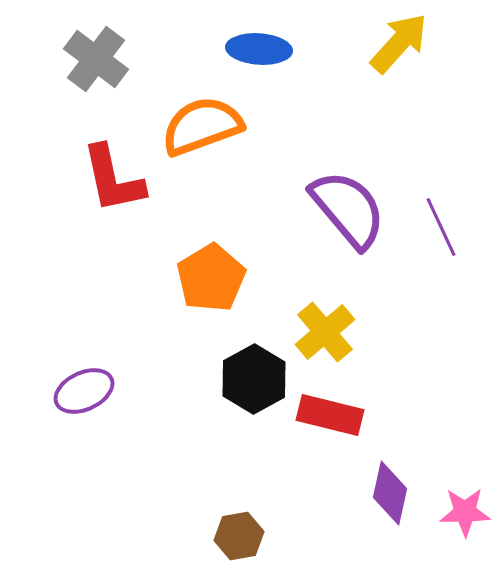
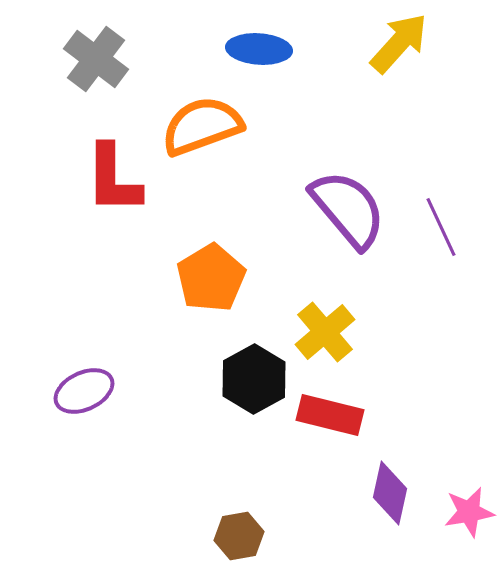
red L-shape: rotated 12 degrees clockwise
pink star: moved 4 px right; rotated 9 degrees counterclockwise
